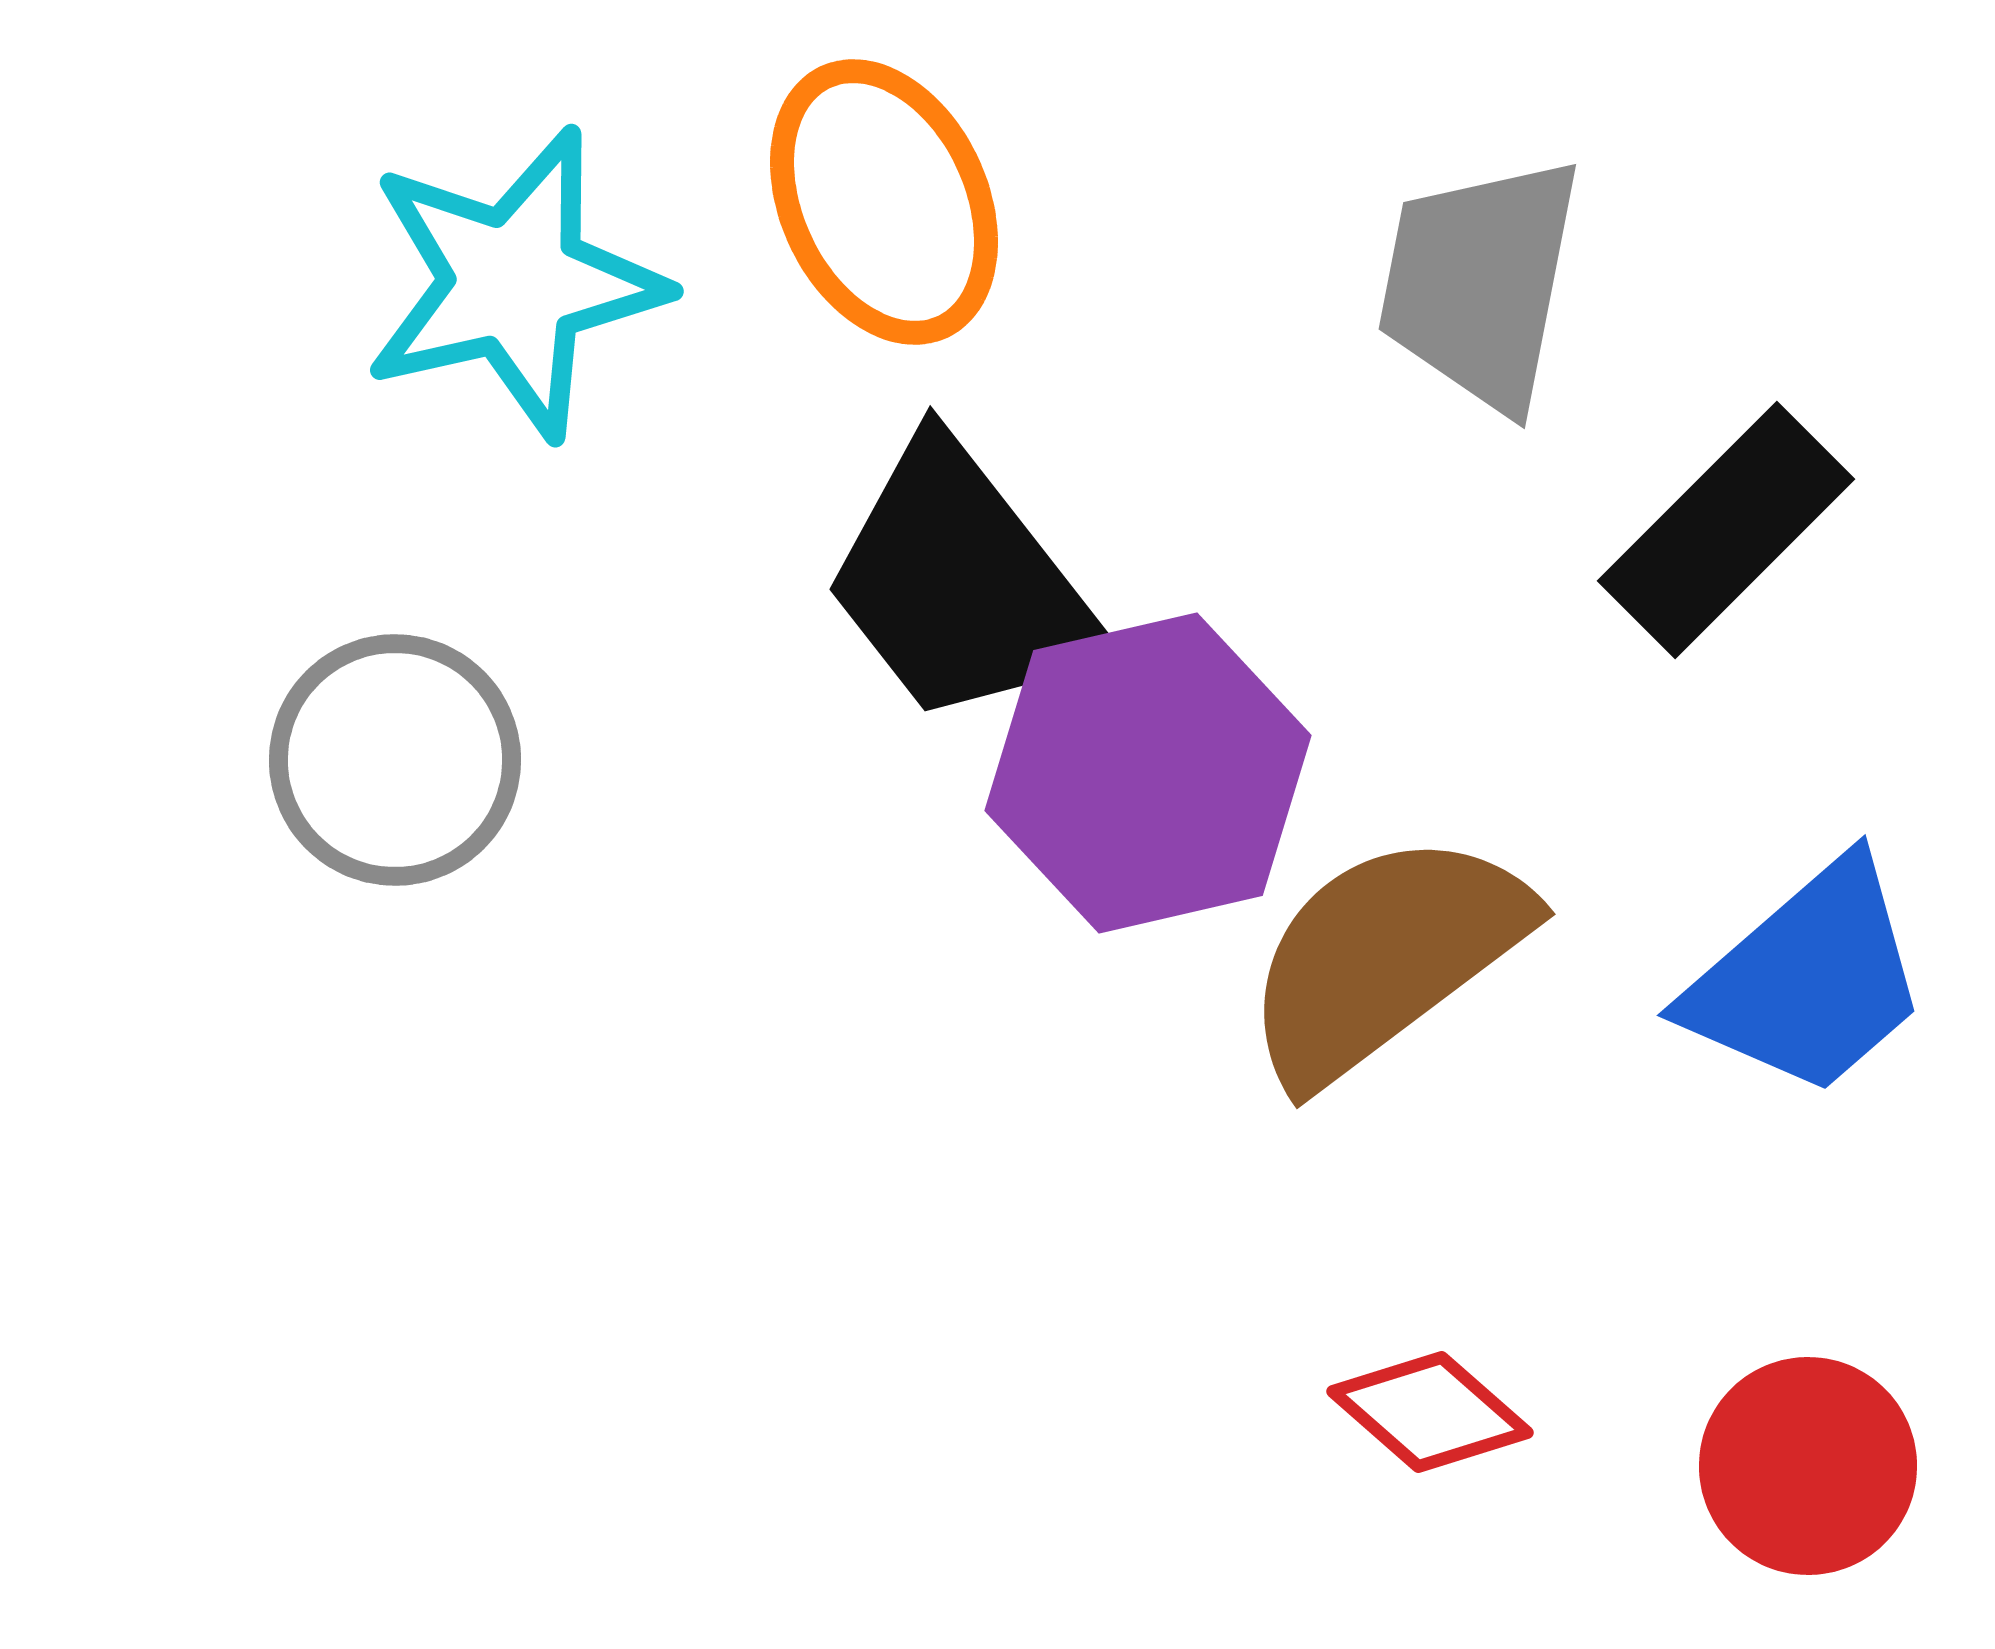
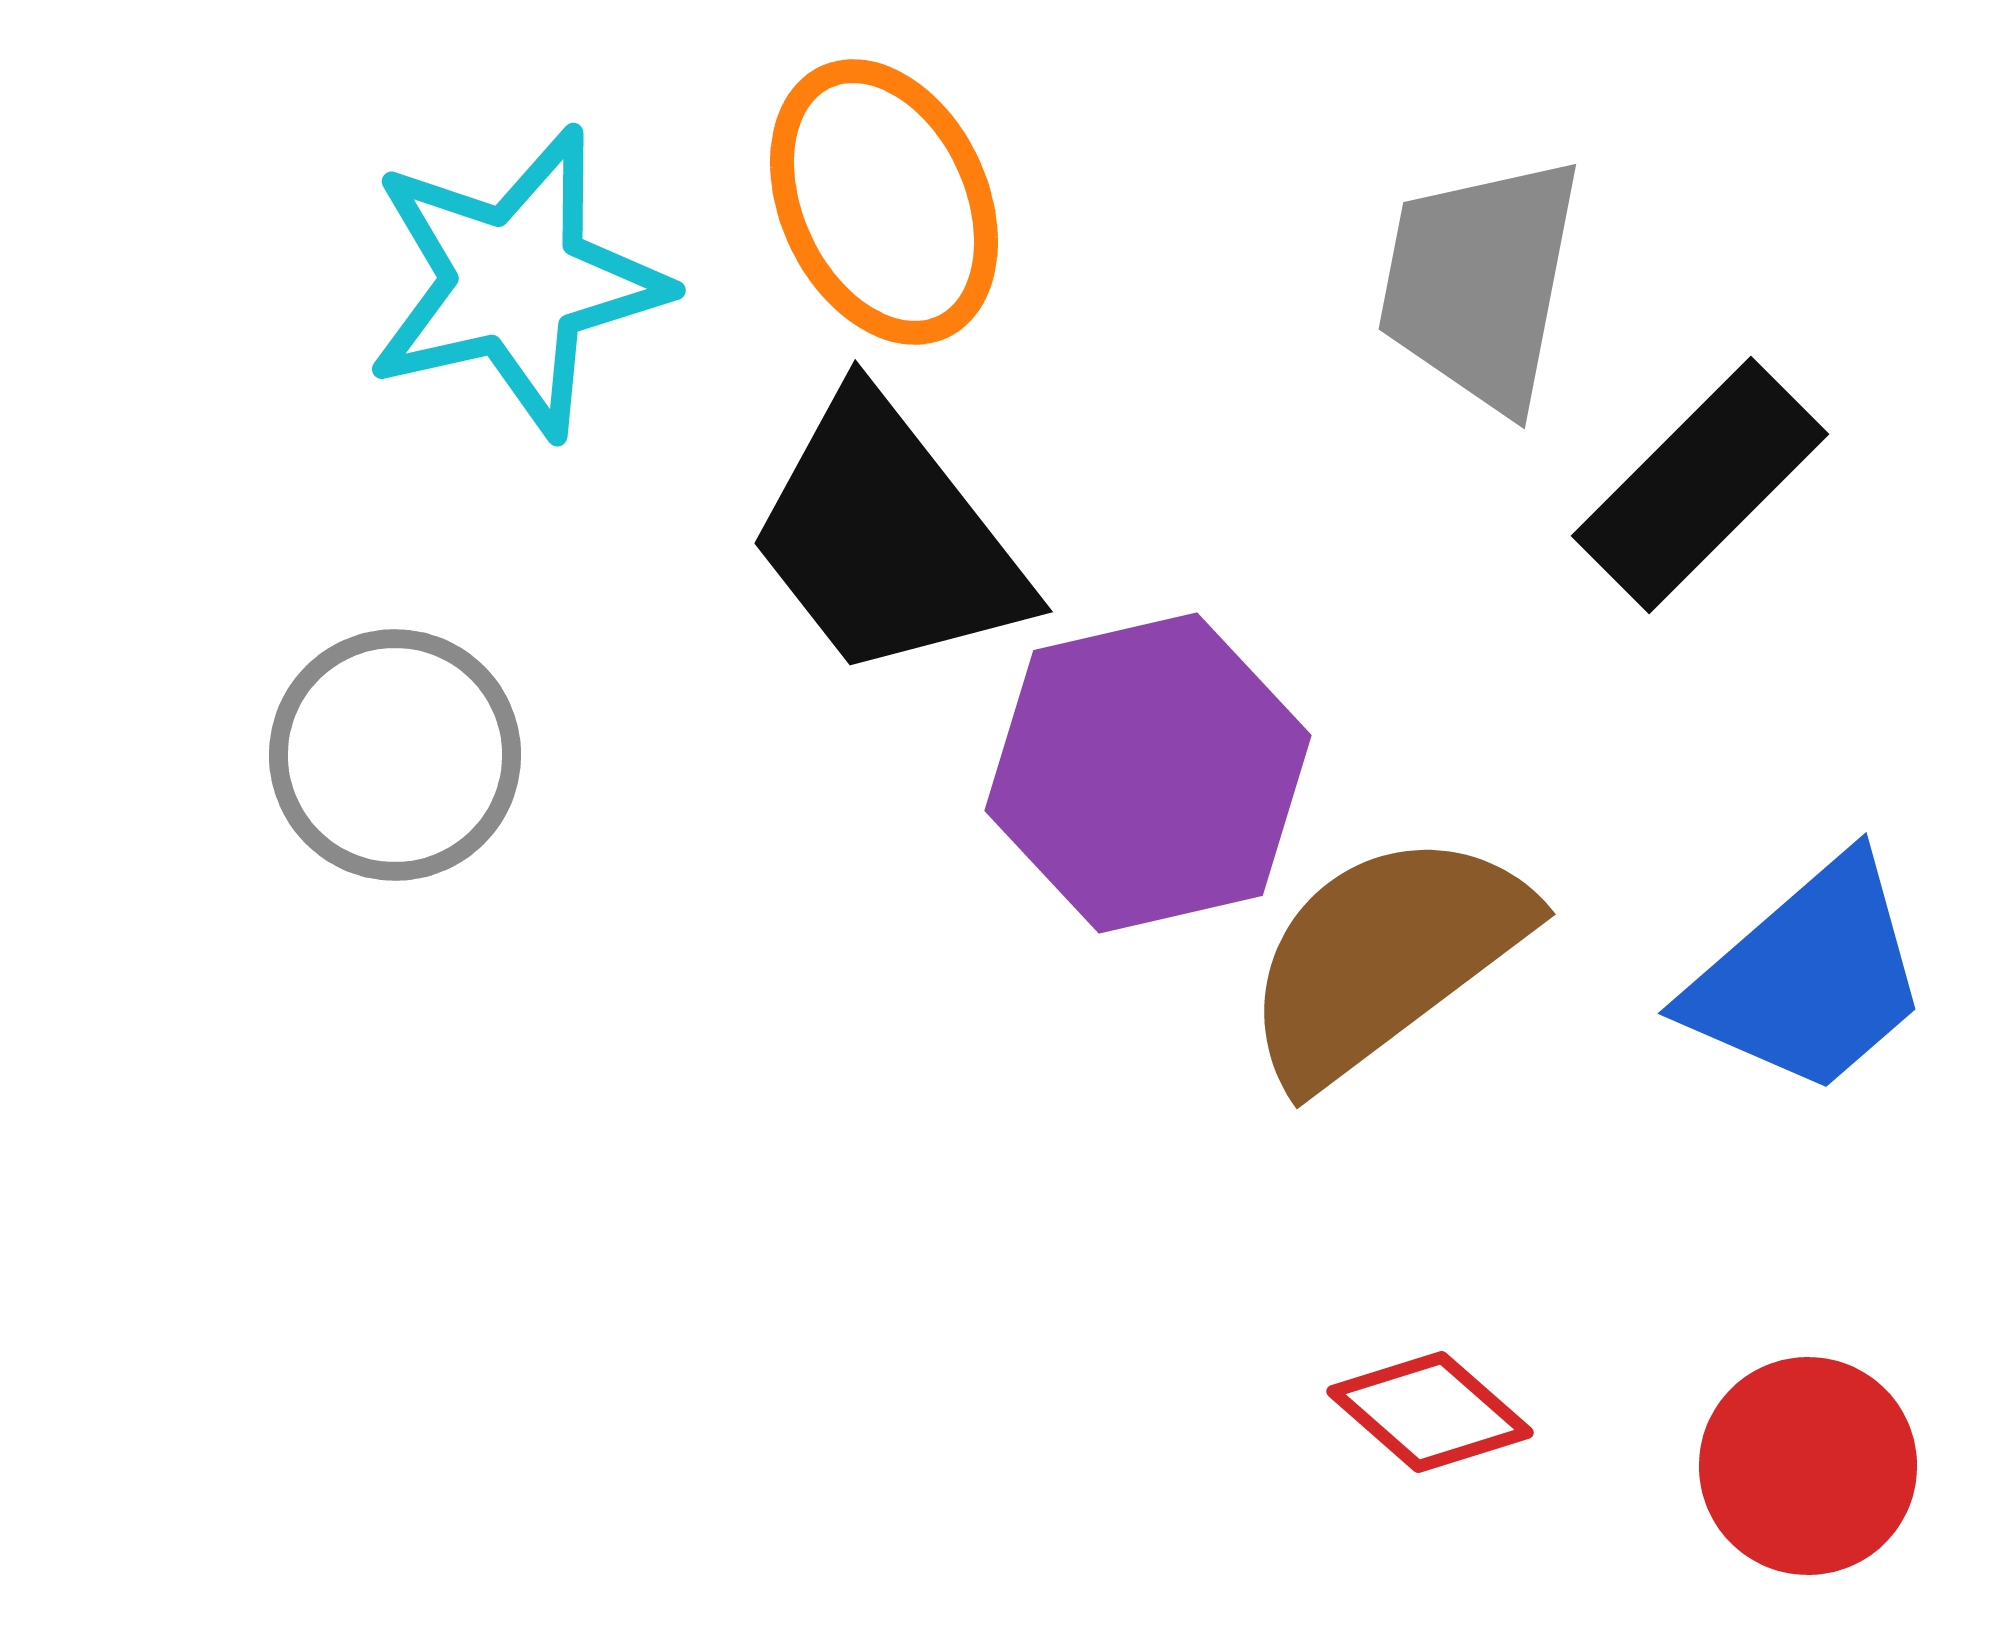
cyan star: moved 2 px right, 1 px up
black rectangle: moved 26 px left, 45 px up
black trapezoid: moved 75 px left, 46 px up
gray circle: moved 5 px up
blue trapezoid: moved 1 px right, 2 px up
